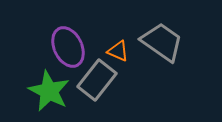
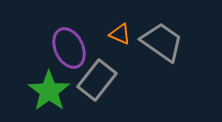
purple ellipse: moved 1 px right, 1 px down
orange triangle: moved 2 px right, 17 px up
green star: rotated 9 degrees clockwise
